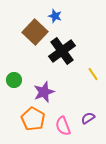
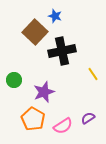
black cross: rotated 24 degrees clockwise
pink semicircle: rotated 102 degrees counterclockwise
